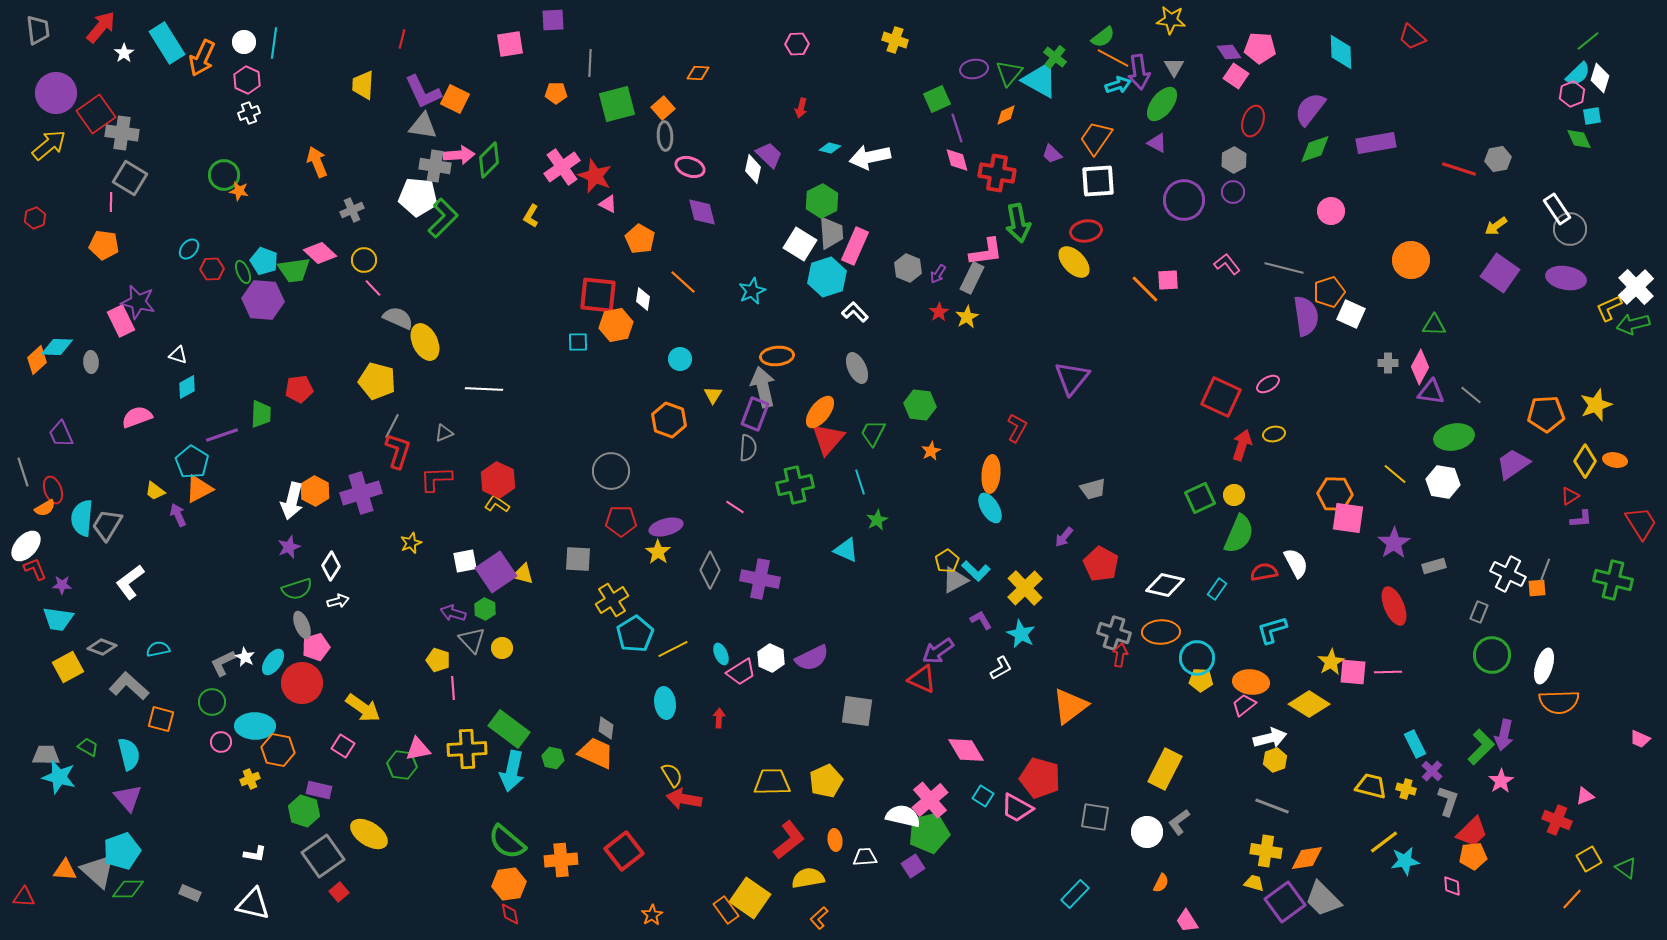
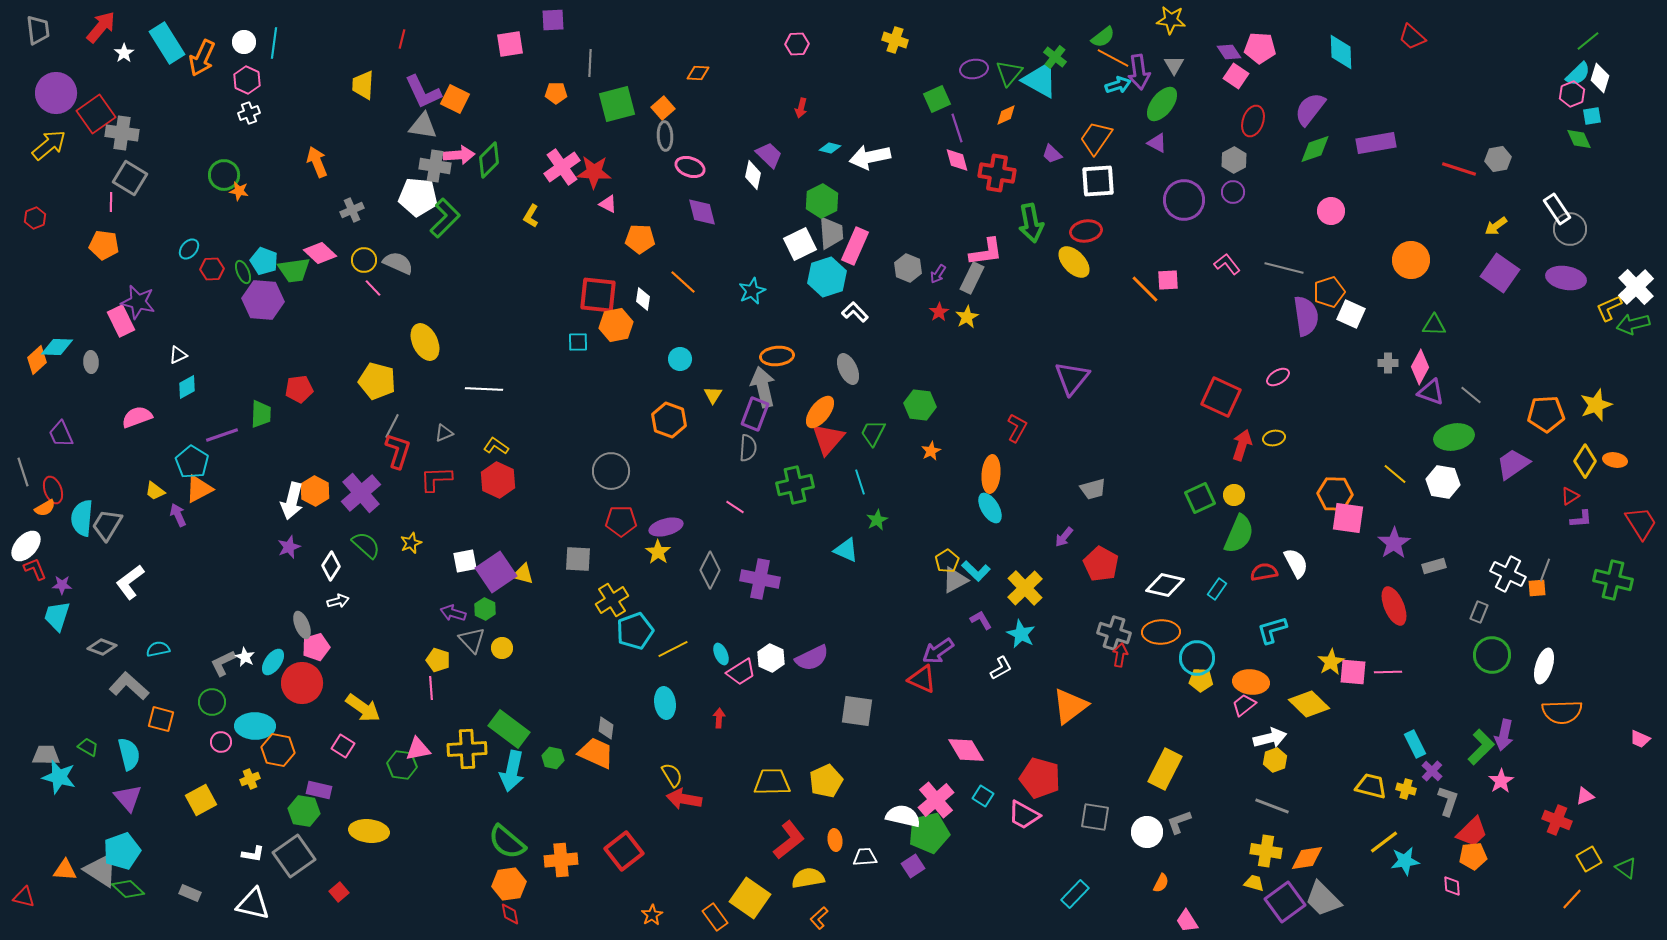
gray triangle at (1174, 67): moved 2 px up
white diamond at (753, 169): moved 6 px down
red star at (595, 176): moved 1 px left, 4 px up; rotated 20 degrees counterclockwise
green L-shape at (443, 218): moved 2 px right
green arrow at (1018, 223): moved 13 px right
orange pentagon at (640, 239): rotated 28 degrees counterclockwise
white square at (800, 244): rotated 32 degrees clockwise
gray semicircle at (398, 318): moved 55 px up
white triangle at (178, 355): rotated 42 degrees counterclockwise
gray ellipse at (857, 368): moved 9 px left, 1 px down
pink ellipse at (1268, 384): moved 10 px right, 7 px up
purple triangle at (1431, 392): rotated 12 degrees clockwise
yellow ellipse at (1274, 434): moved 4 px down
purple cross at (361, 493): rotated 24 degrees counterclockwise
yellow L-shape at (497, 504): moved 1 px left, 58 px up
green semicircle at (297, 589): moved 69 px right, 44 px up; rotated 120 degrees counterclockwise
cyan trapezoid at (58, 619): moved 1 px left, 3 px up; rotated 100 degrees clockwise
cyan pentagon at (635, 634): moved 3 px up; rotated 12 degrees clockwise
yellow square at (68, 667): moved 133 px right, 133 px down
pink line at (453, 688): moved 22 px left
orange semicircle at (1559, 702): moved 3 px right, 10 px down
yellow diamond at (1309, 704): rotated 12 degrees clockwise
pink cross at (930, 800): moved 6 px right
pink trapezoid at (1017, 808): moved 7 px right, 7 px down
green hexagon at (304, 811): rotated 8 degrees counterclockwise
gray L-shape at (1179, 822): rotated 16 degrees clockwise
yellow ellipse at (369, 834): moved 3 px up; rotated 27 degrees counterclockwise
white L-shape at (255, 854): moved 2 px left
gray square at (323, 856): moved 29 px left
gray triangle at (98, 871): moved 3 px right, 1 px up; rotated 9 degrees counterclockwise
green diamond at (128, 889): rotated 44 degrees clockwise
red triangle at (24, 897): rotated 10 degrees clockwise
orange rectangle at (726, 910): moved 11 px left, 7 px down
